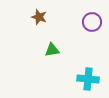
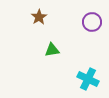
brown star: rotated 21 degrees clockwise
cyan cross: rotated 20 degrees clockwise
